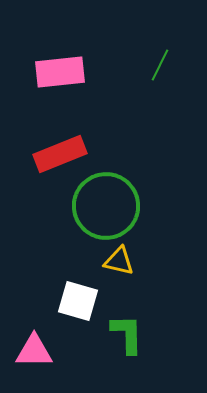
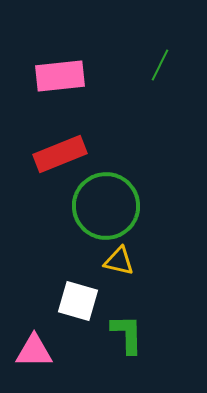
pink rectangle: moved 4 px down
